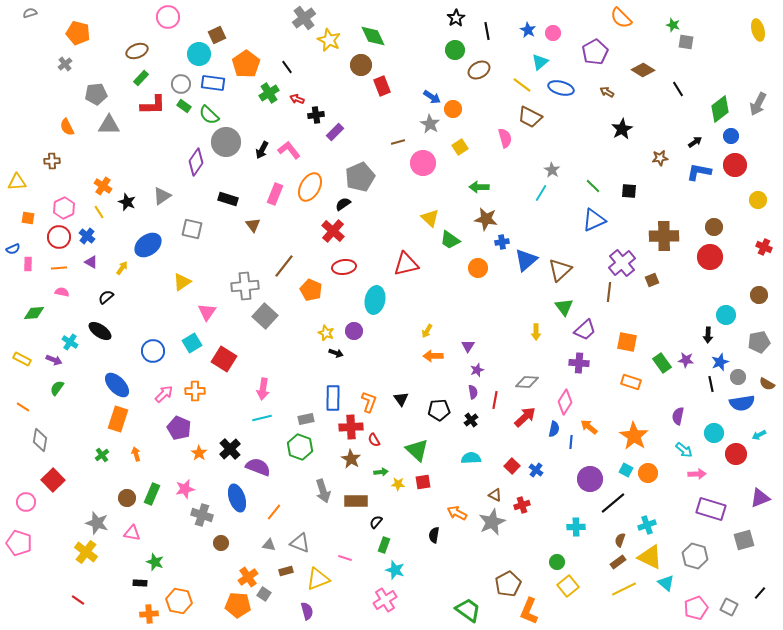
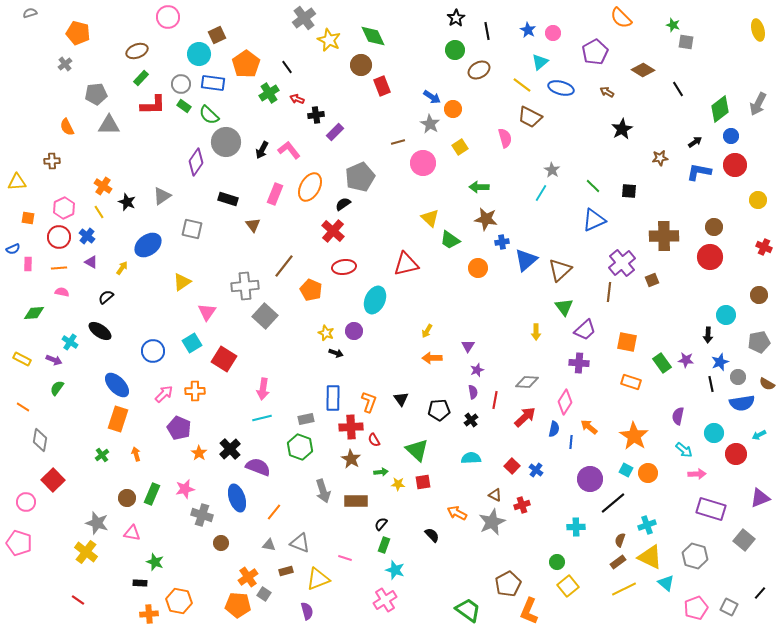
cyan ellipse at (375, 300): rotated 12 degrees clockwise
orange arrow at (433, 356): moved 1 px left, 2 px down
black semicircle at (376, 522): moved 5 px right, 2 px down
black semicircle at (434, 535): moved 2 px left; rotated 126 degrees clockwise
gray square at (744, 540): rotated 35 degrees counterclockwise
